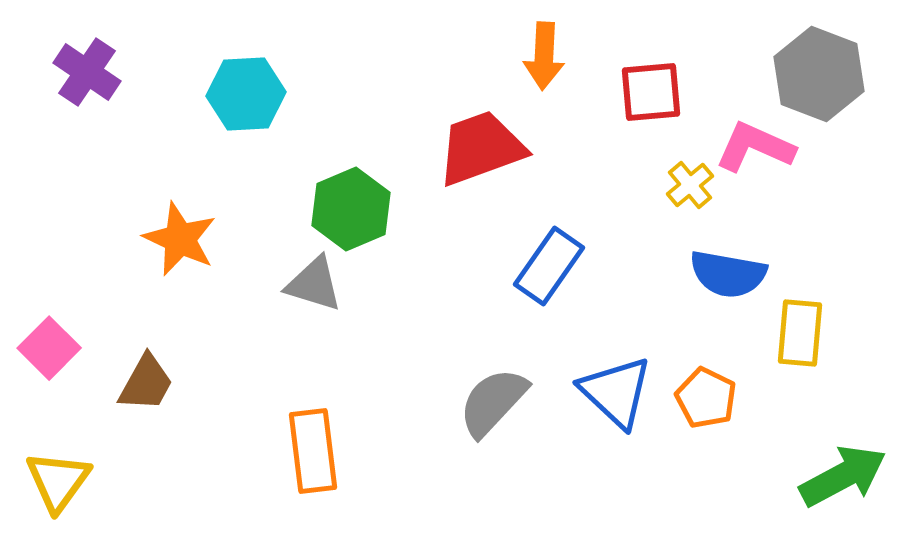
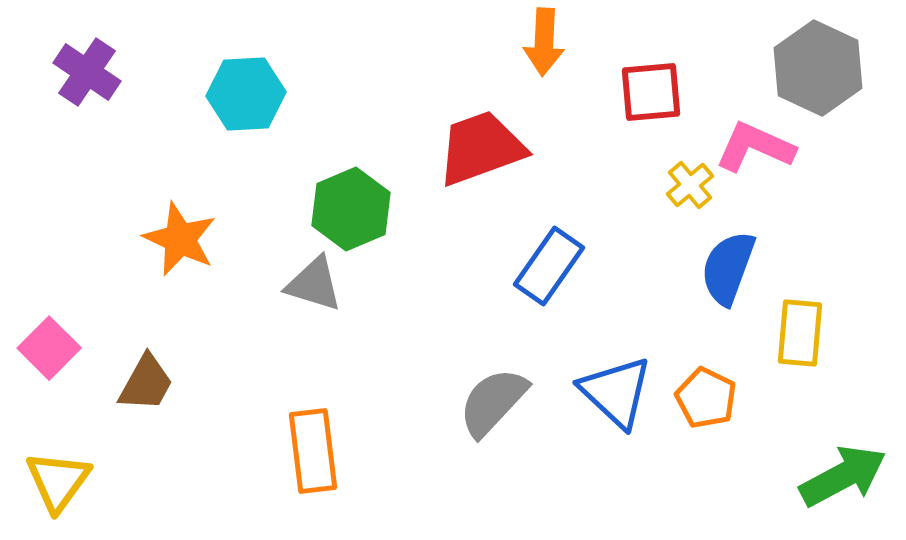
orange arrow: moved 14 px up
gray hexagon: moved 1 px left, 6 px up; rotated 4 degrees clockwise
blue semicircle: moved 6 px up; rotated 100 degrees clockwise
